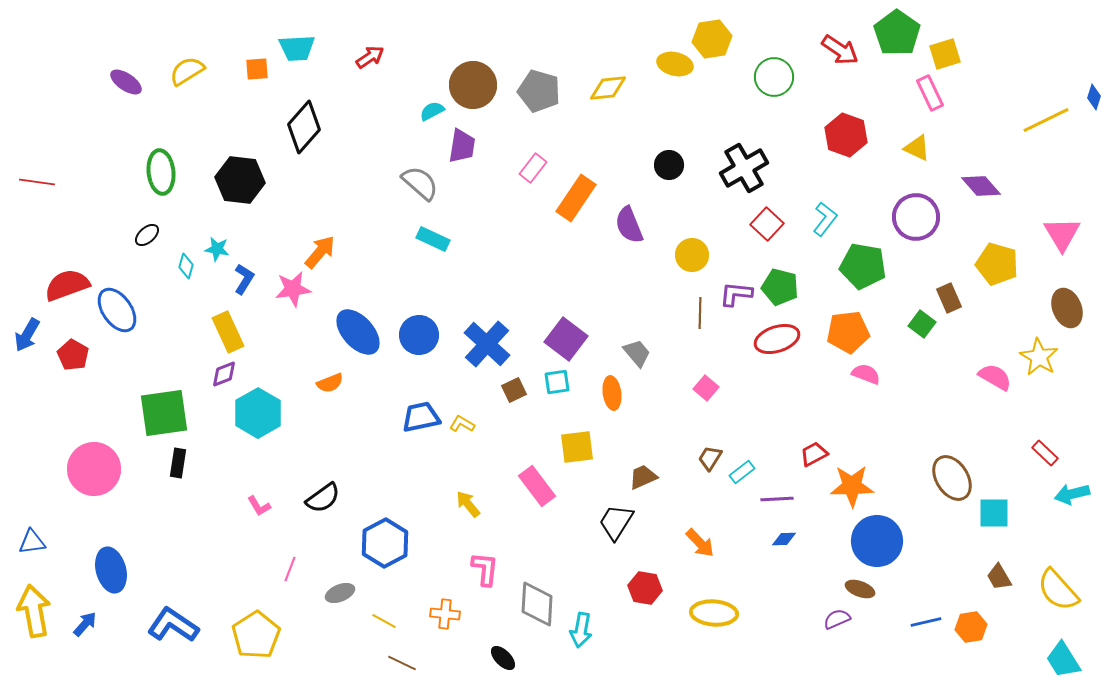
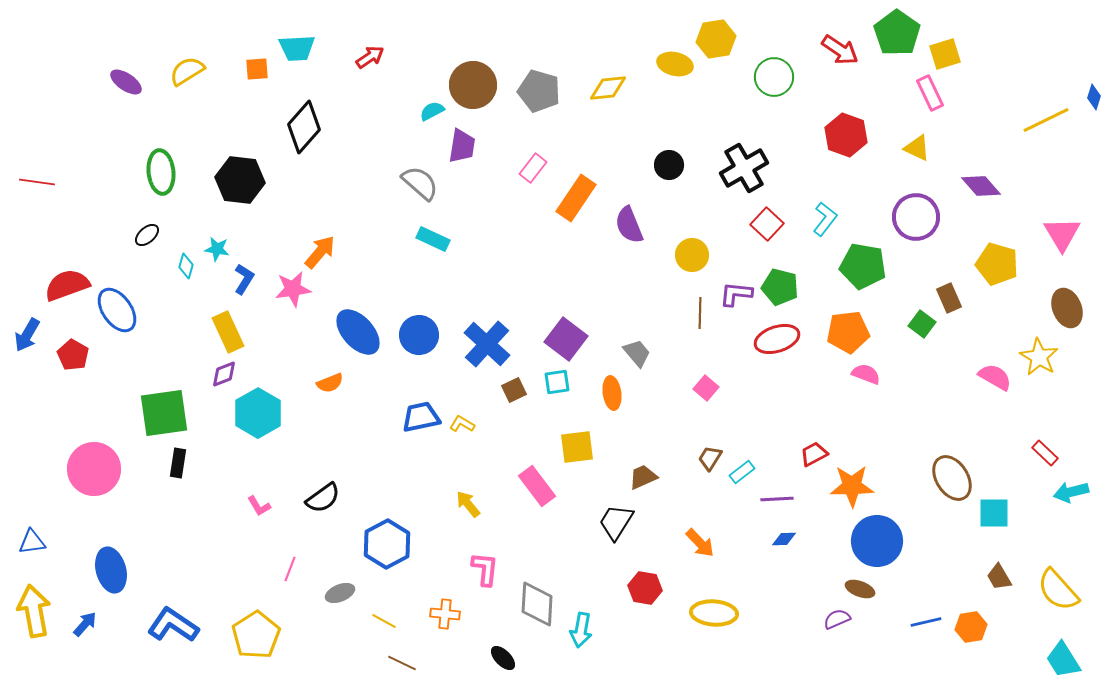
yellow hexagon at (712, 39): moved 4 px right
cyan arrow at (1072, 494): moved 1 px left, 2 px up
blue hexagon at (385, 543): moved 2 px right, 1 px down
